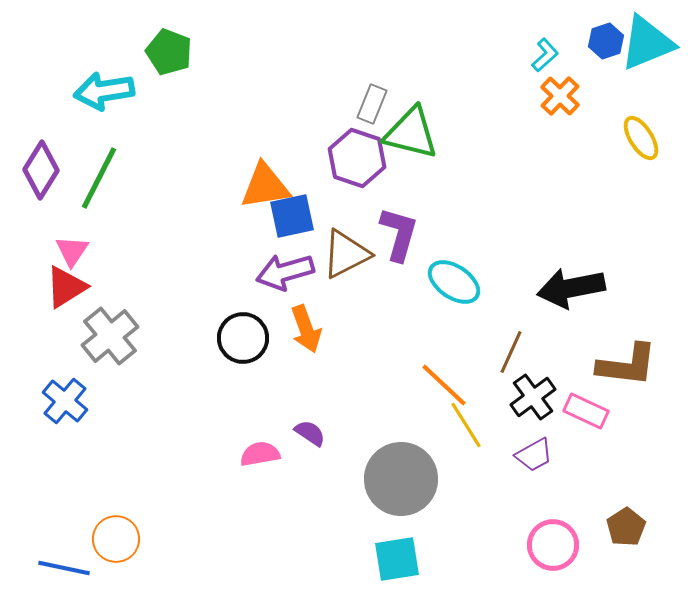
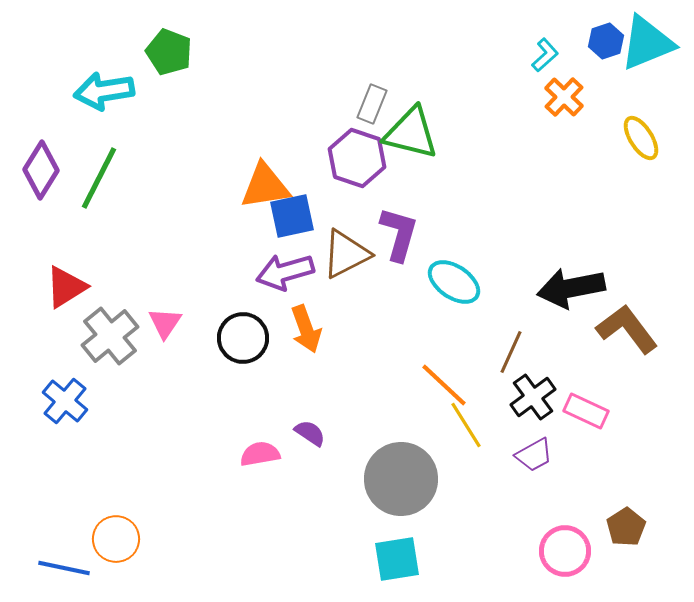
orange cross: moved 4 px right, 1 px down
pink triangle: moved 93 px right, 72 px down
brown L-shape: moved 36 px up; rotated 134 degrees counterclockwise
pink circle: moved 12 px right, 6 px down
